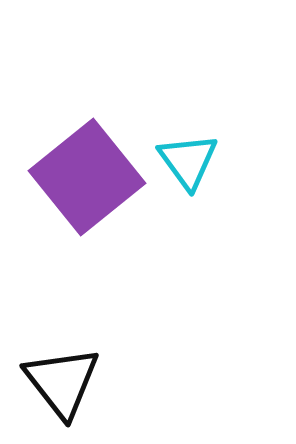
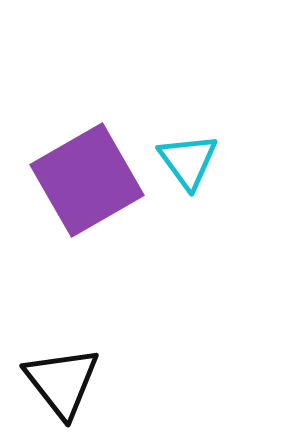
purple square: moved 3 px down; rotated 9 degrees clockwise
